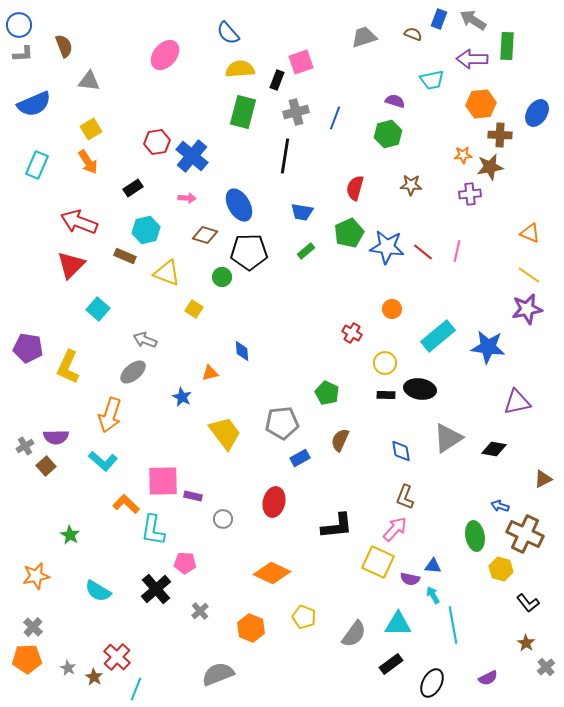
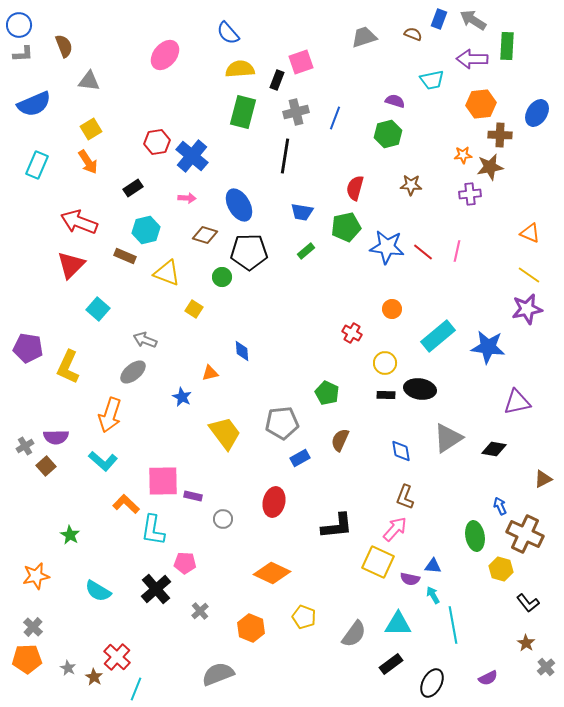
green pentagon at (349, 233): moved 3 px left, 6 px up; rotated 12 degrees clockwise
blue arrow at (500, 506): rotated 48 degrees clockwise
